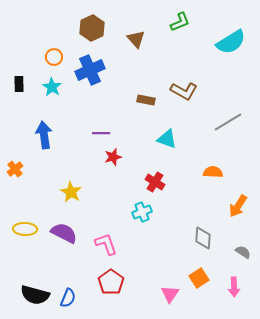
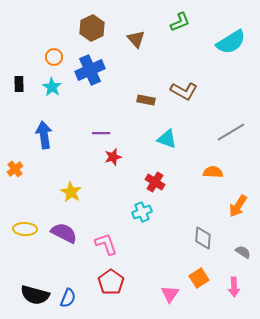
gray line: moved 3 px right, 10 px down
